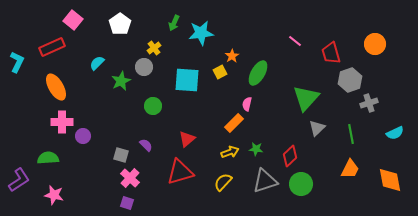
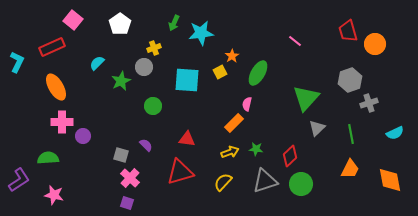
yellow cross at (154, 48): rotated 16 degrees clockwise
red trapezoid at (331, 53): moved 17 px right, 22 px up
red triangle at (187, 139): rotated 48 degrees clockwise
